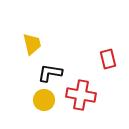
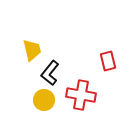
yellow trapezoid: moved 6 px down
red rectangle: moved 2 px down
black L-shape: rotated 60 degrees counterclockwise
